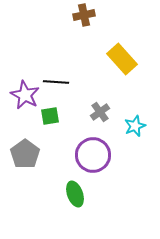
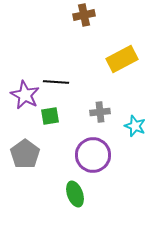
yellow rectangle: rotated 76 degrees counterclockwise
gray cross: rotated 30 degrees clockwise
cyan star: rotated 30 degrees counterclockwise
